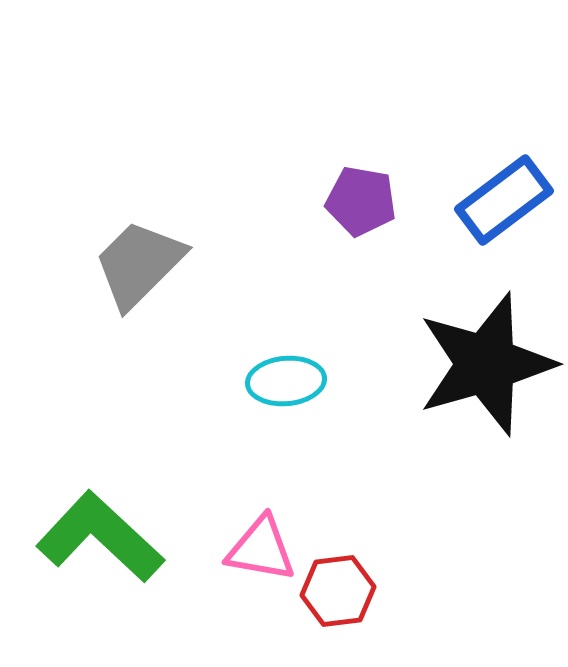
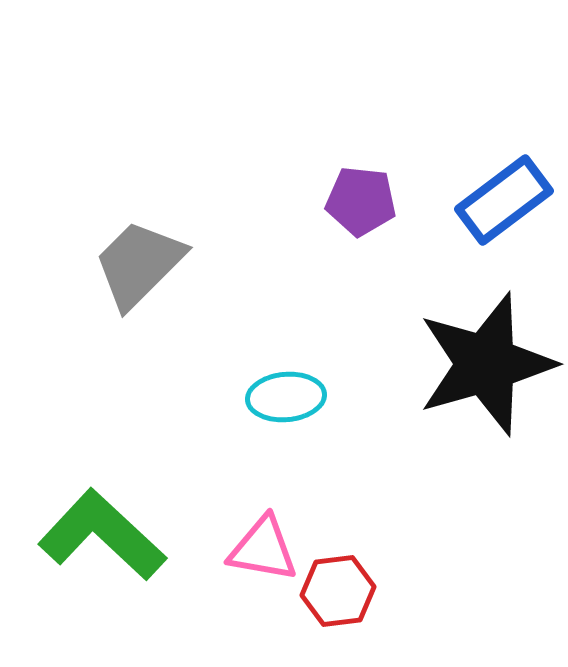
purple pentagon: rotated 4 degrees counterclockwise
cyan ellipse: moved 16 px down
green L-shape: moved 2 px right, 2 px up
pink triangle: moved 2 px right
